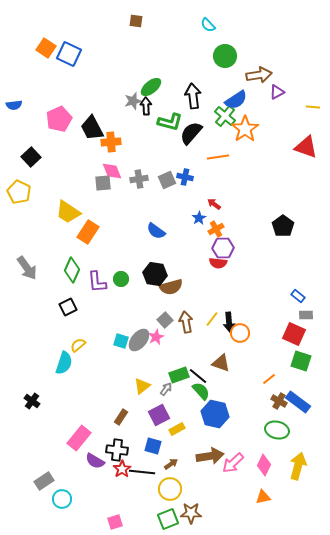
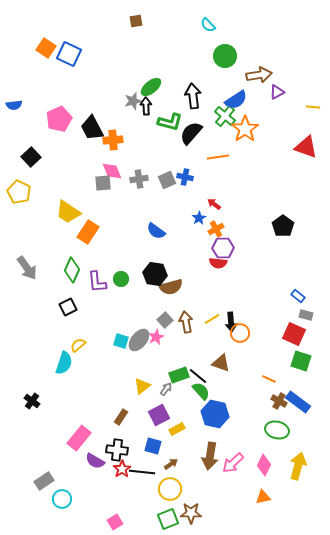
brown square at (136, 21): rotated 16 degrees counterclockwise
orange cross at (111, 142): moved 2 px right, 2 px up
gray rectangle at (306, 315): rotated 16 degrees clockwise
yellow line at (212, 319): rotated 21 degrees clockwise
black arrow at (229, 322): moved 2 px right
orange line at (269, 379): rotated 64 degrees clockwise
brown arrow at (210, 456): rotated 108 degrees clockwise
pink square at (115, 522): rotated 14 degrees counterclockwise
